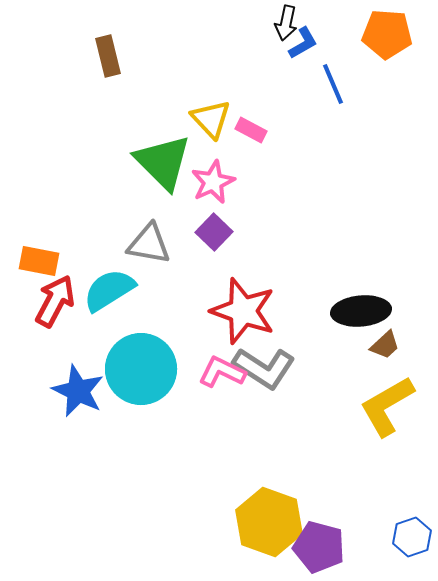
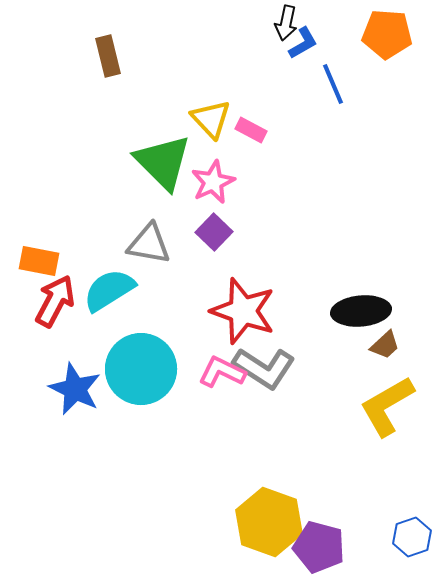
blue star: moved 3 px left, 2 px up
